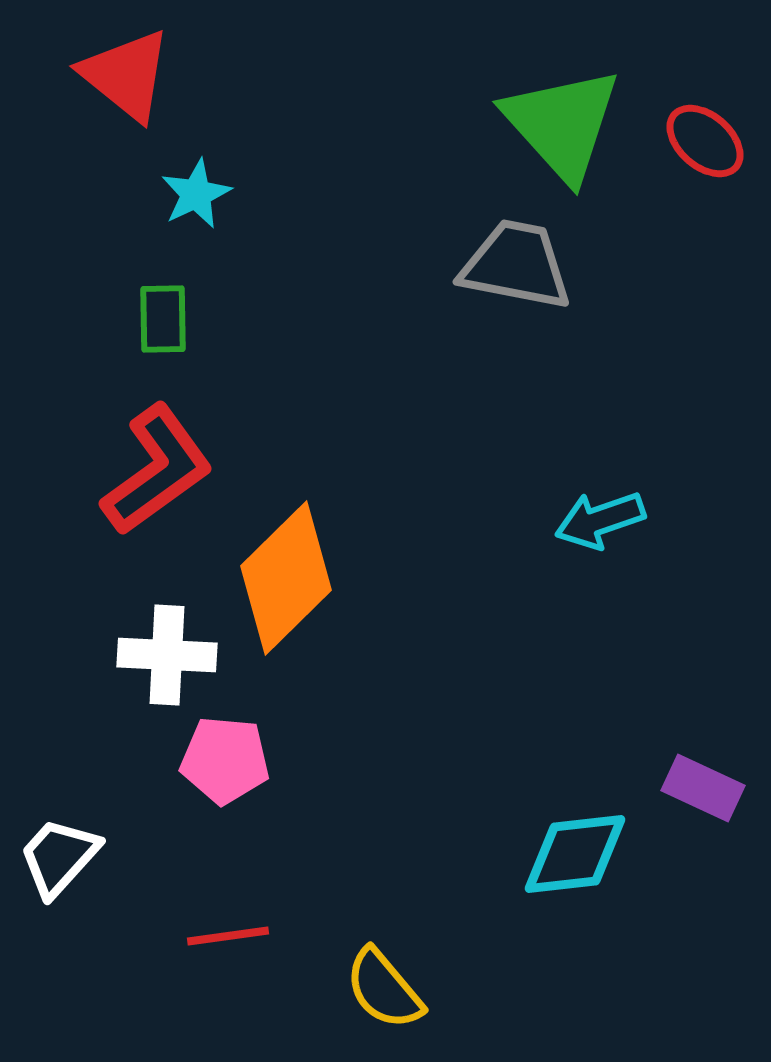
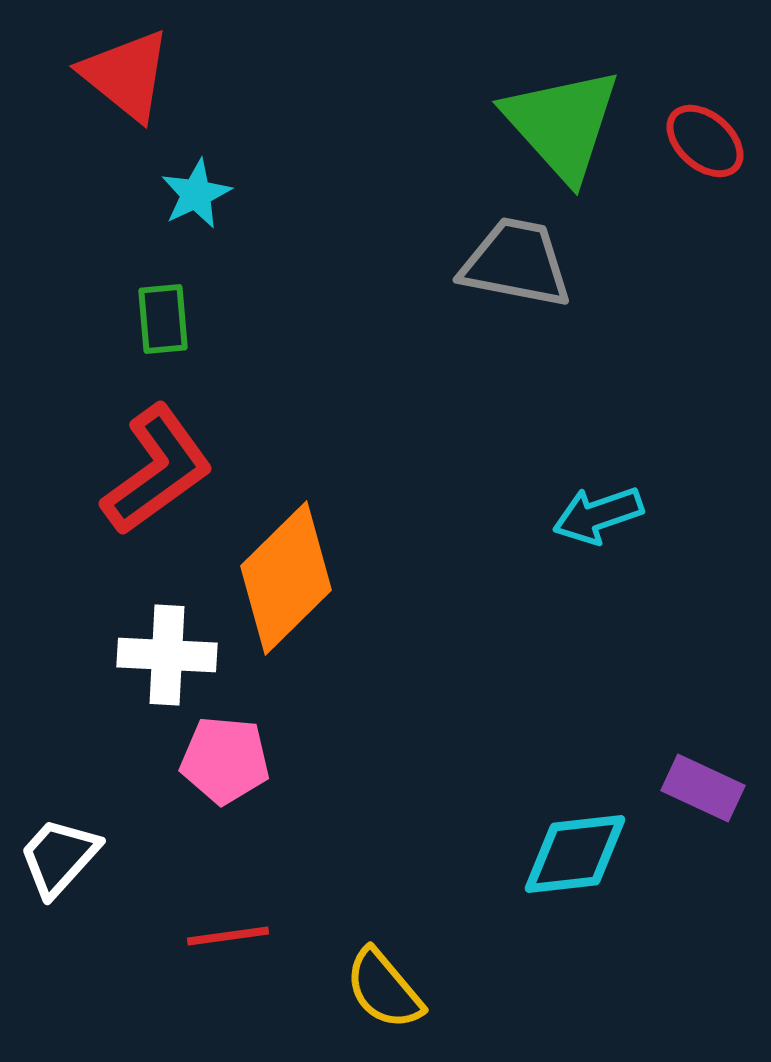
gray trapezoid: moved 2 px up
green rectangle: rotated 4 degrees counterclockwise
cyan arrow: moved 2 px left, 5 px up
